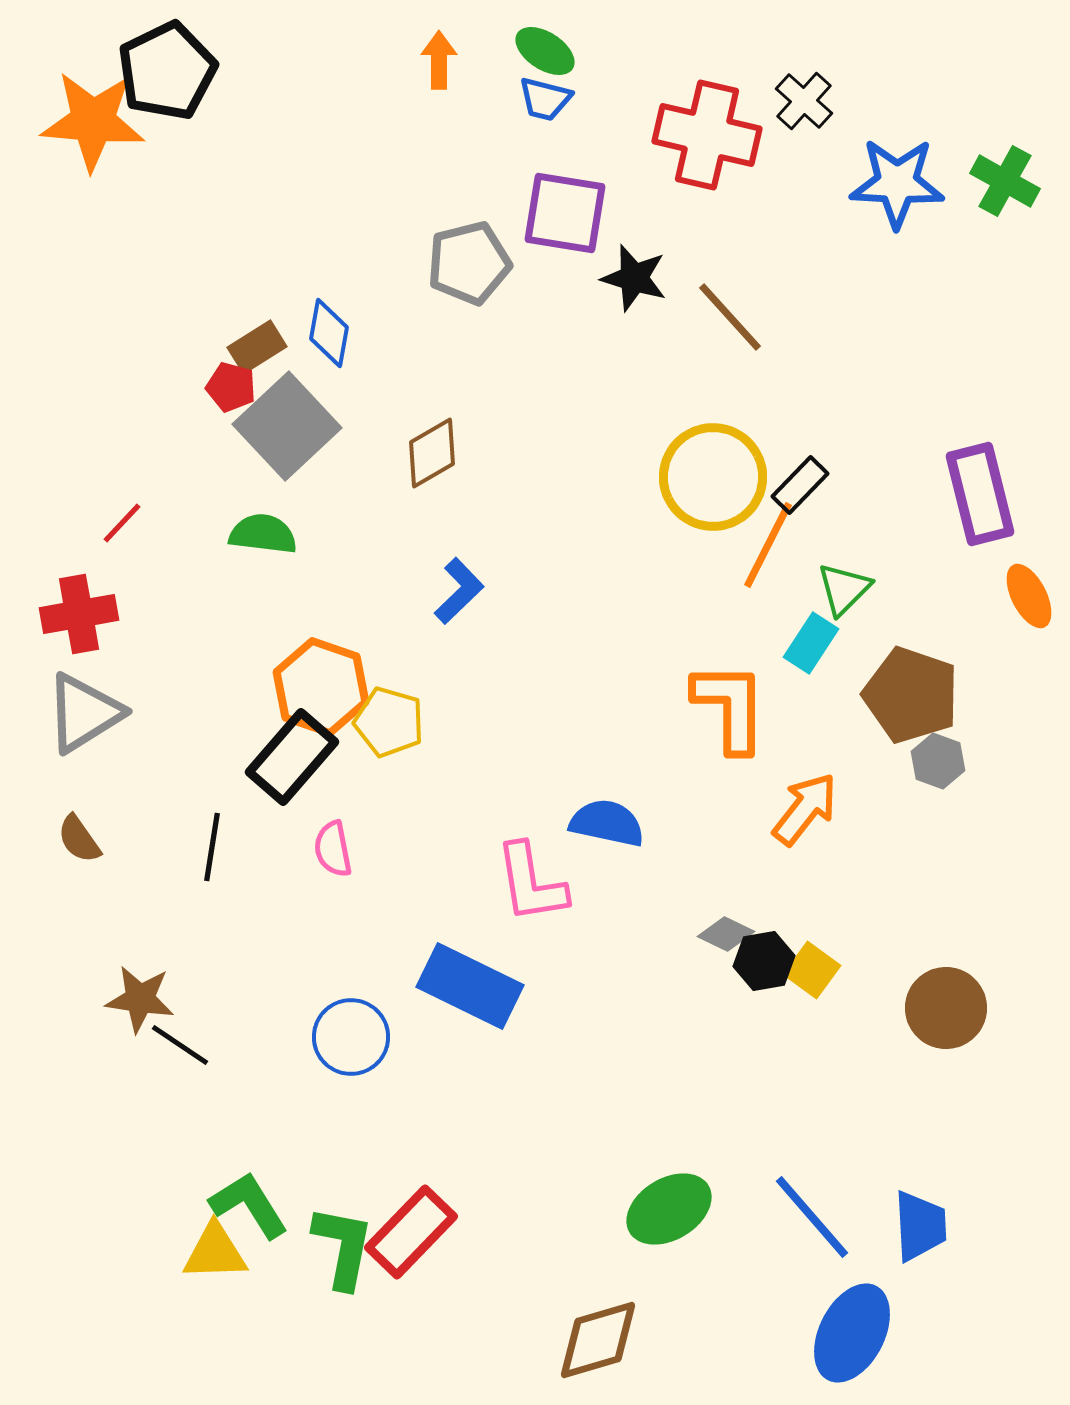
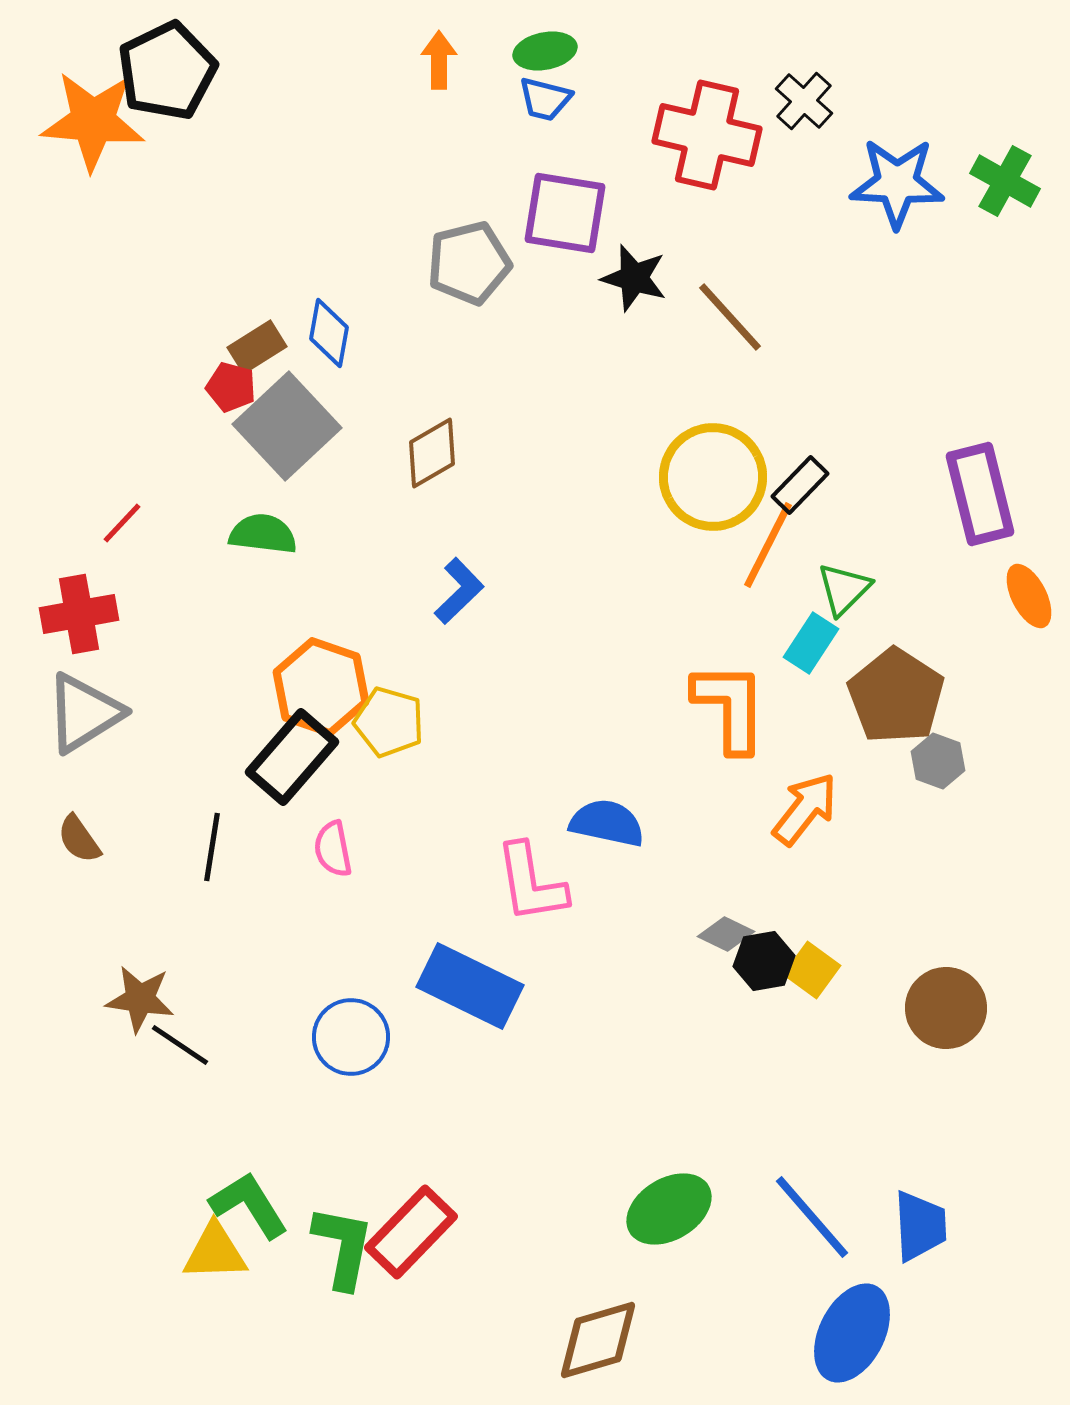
green ellipse at (545, 51): rotated 44 degrees counterclockwise
brown pentagon at (911, 695): moved 15 px left, 1 px down; rotated 14 degrees clockwise
